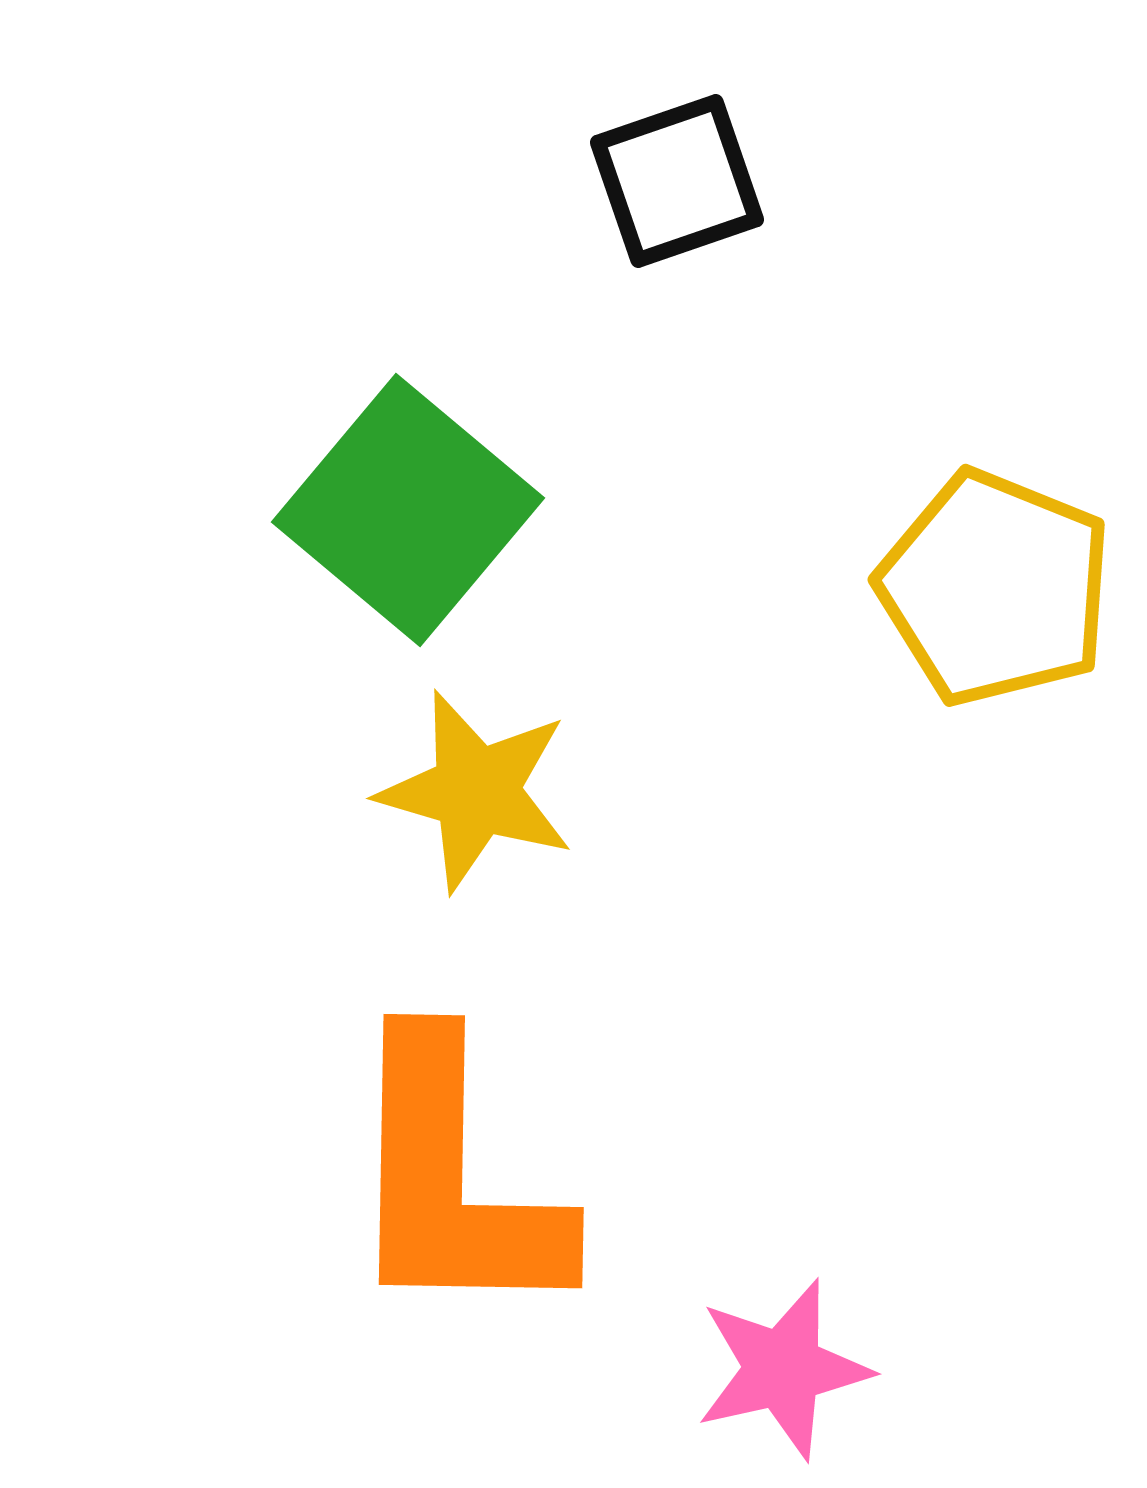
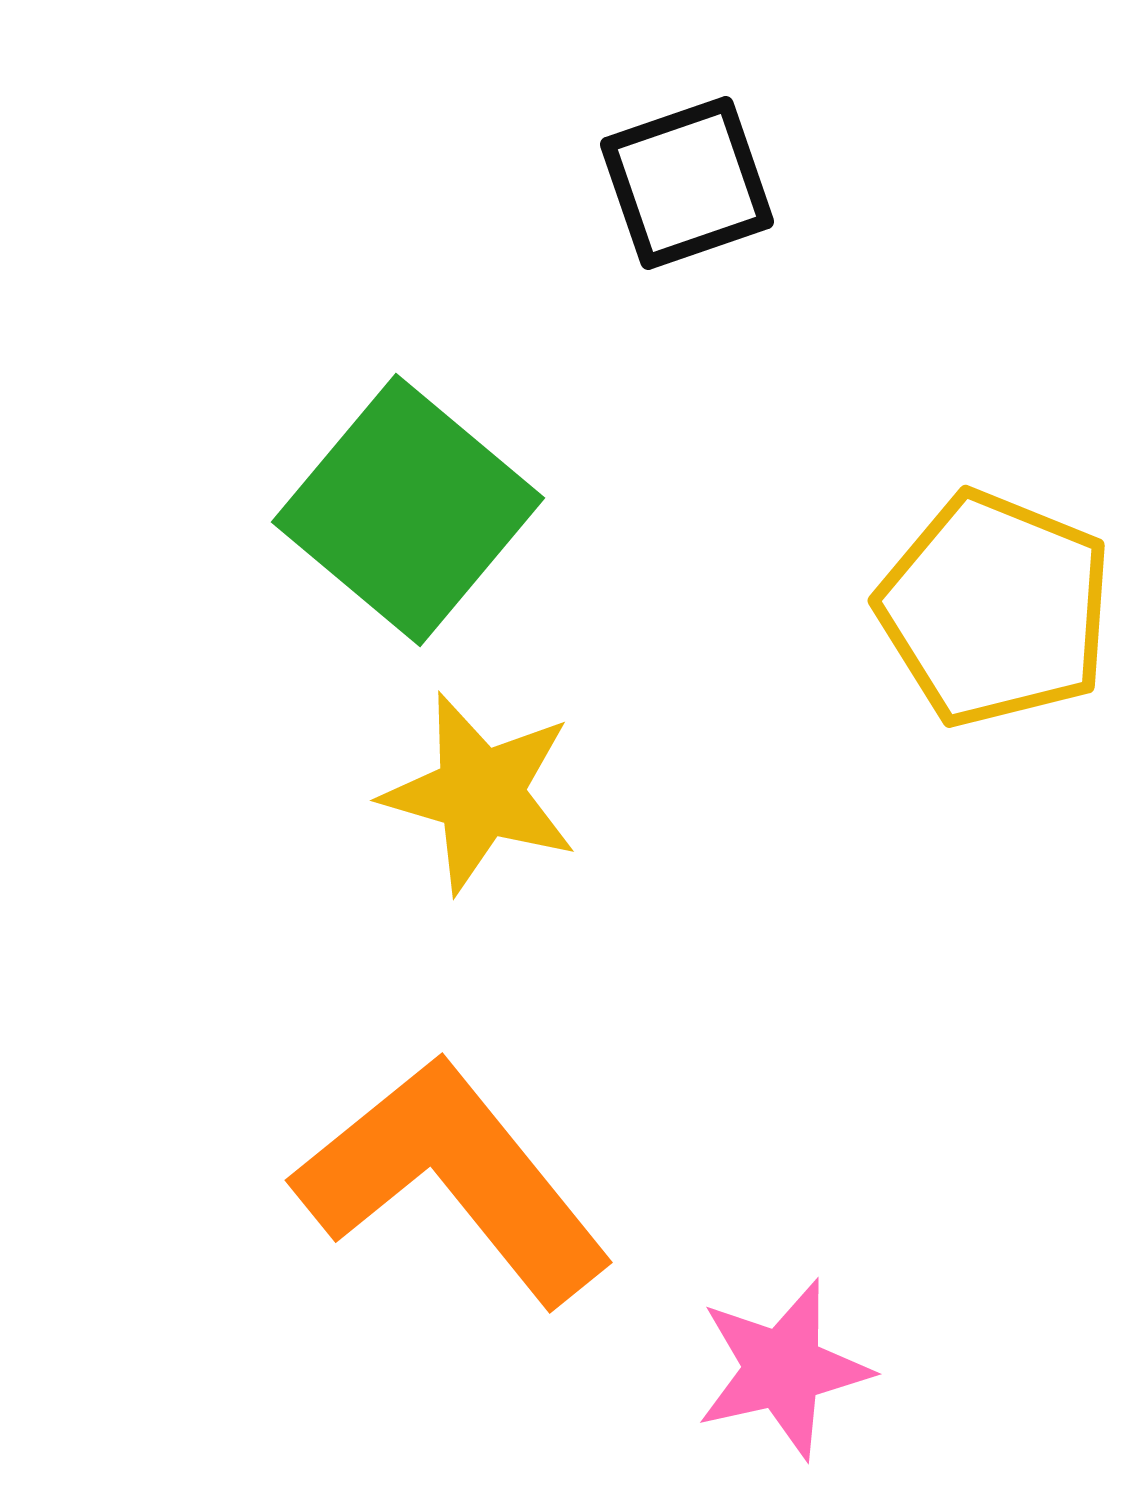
black square: moved 10 px right, 2 px down
yellow pentagon: moved 21 px down
yellow star: moved 4 px right, 2 px down
orange L-shape: rotated 140 degrees clockwise
